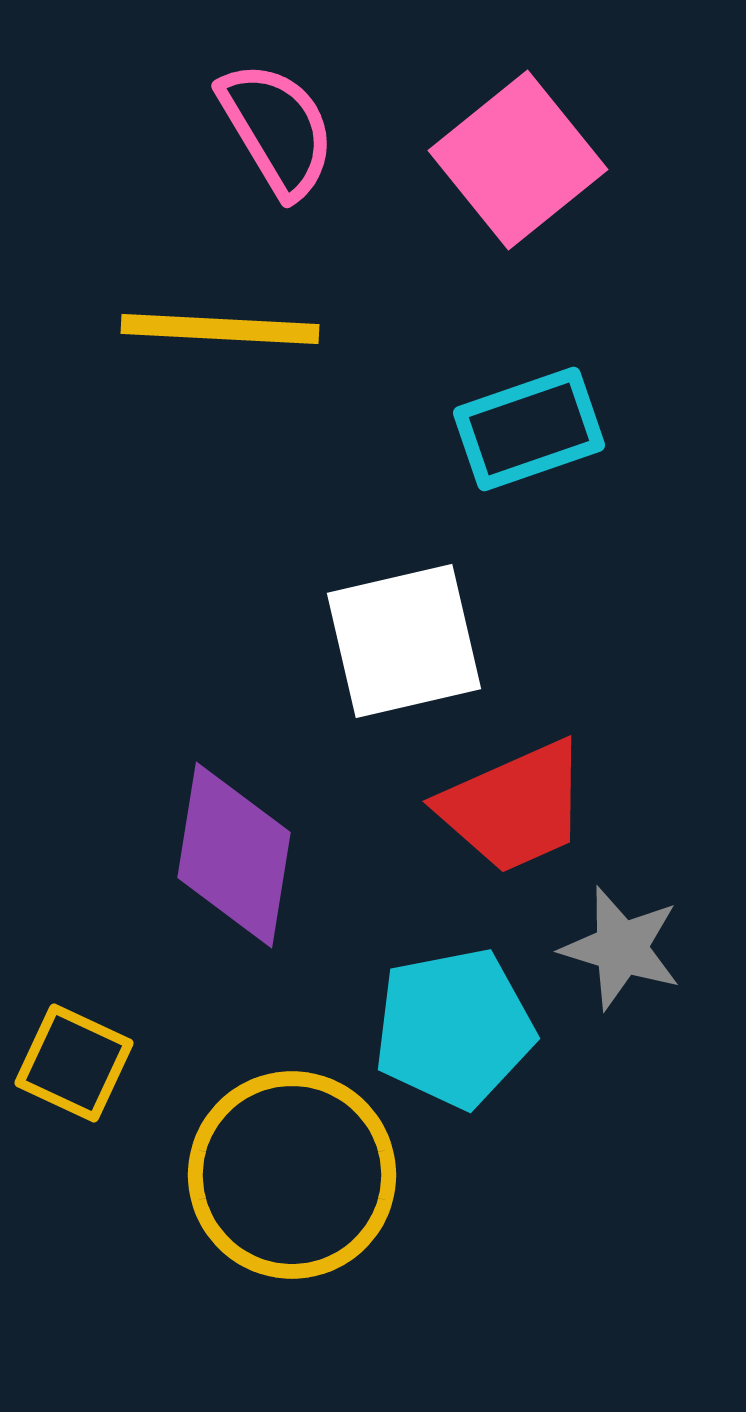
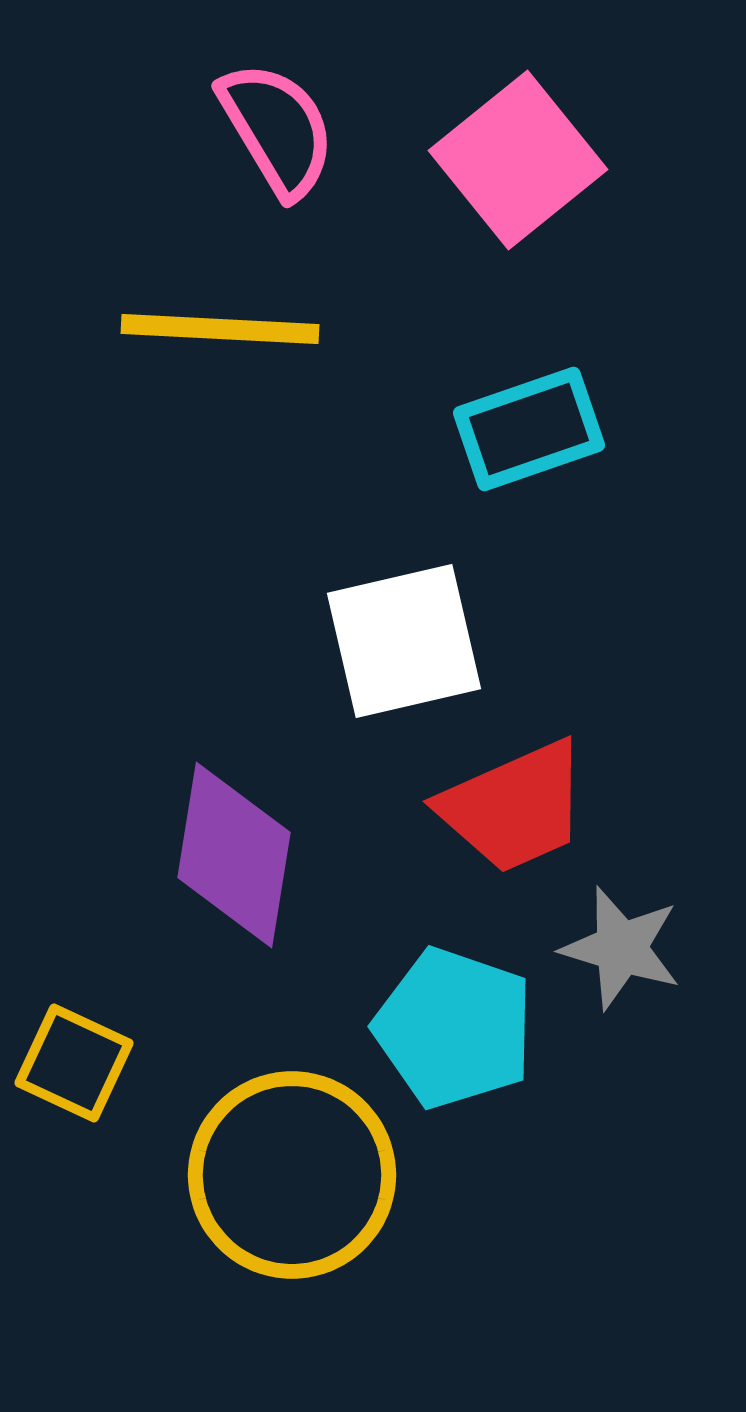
cyan pentagon: rotated 30 degrees clockwise
